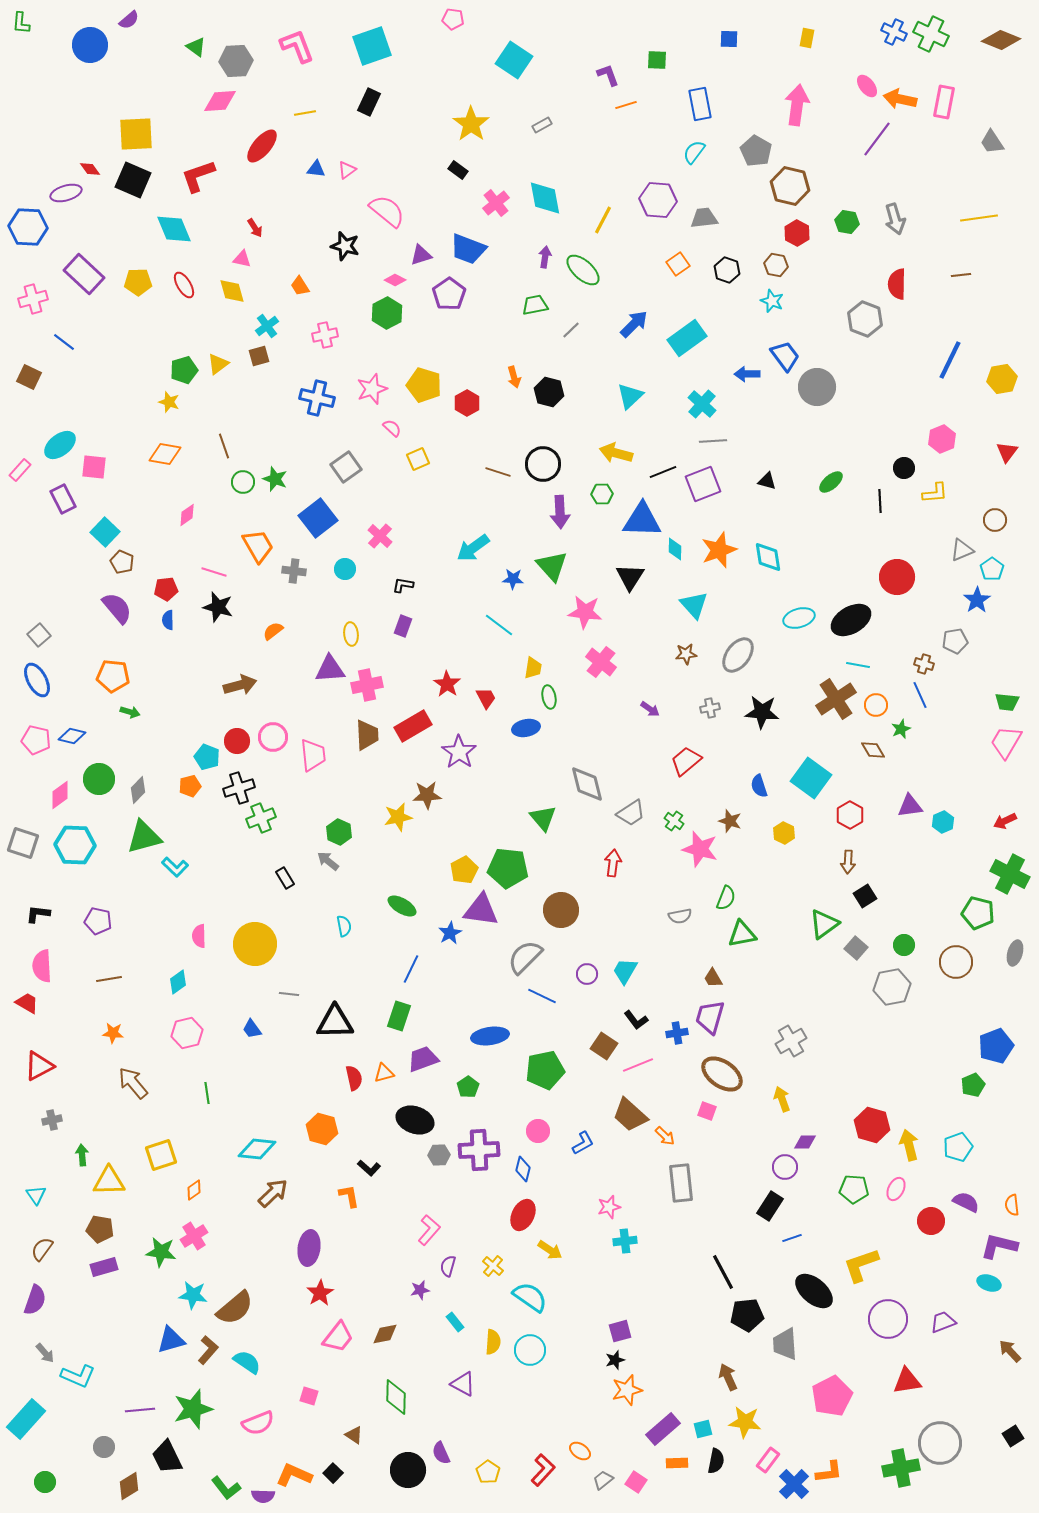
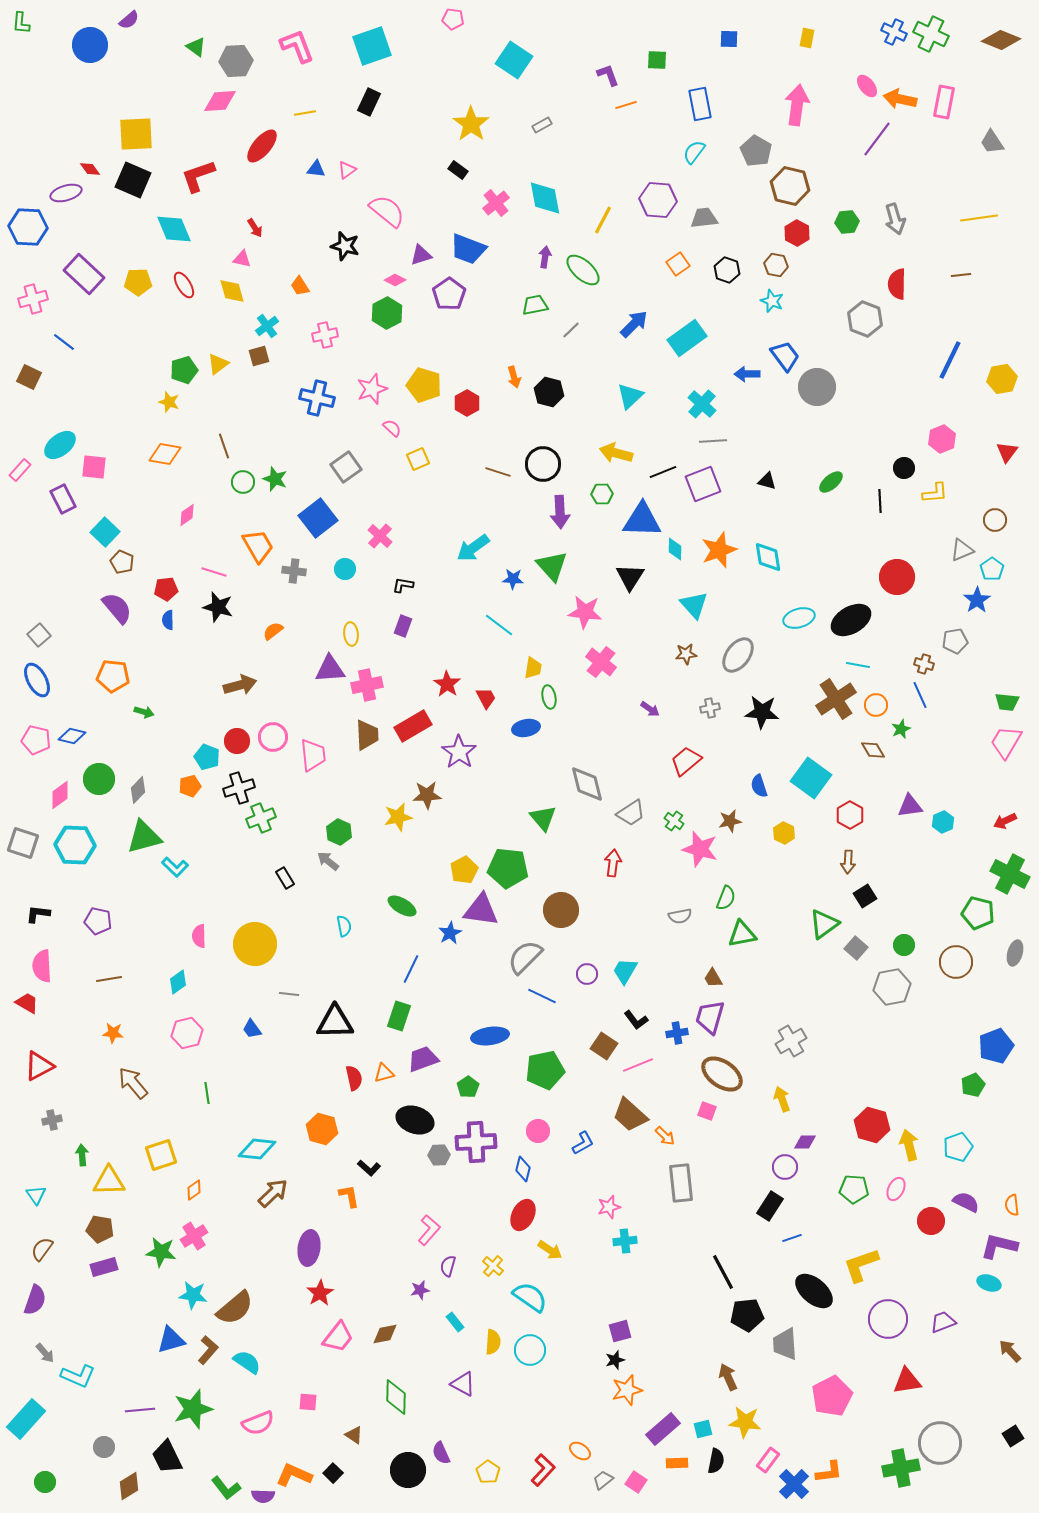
green hexagon at (847, 222): rotated 15 degrees counterclockwise
green arrow at (130, 712): moved 14 px right
brown star at (730, 821): rotated 30 degrees counterclockwise
purple cross at (479, 1150): moved 3 px left, 8 px up
pink square at (309, 1396): moved 1 px left, 6 px down; rotated 12 degrees counterclockwise
